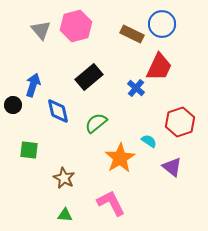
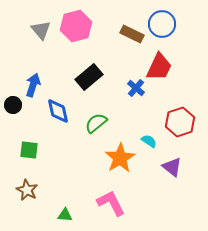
brown star: moved 37 px left, 12 px down
